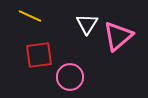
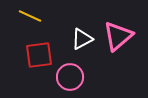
white triangle: moved 5 px left, 15 px down; rotated 30 degrees clockwise
